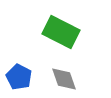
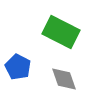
blue pentagon: moved 1 px left, 10 px up
